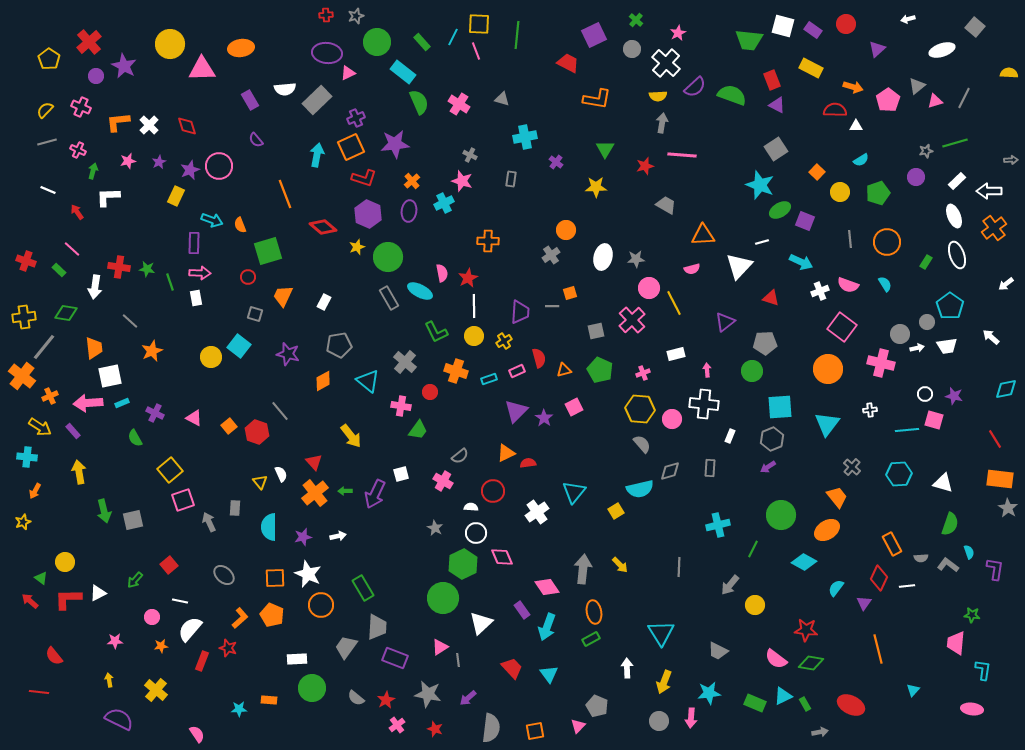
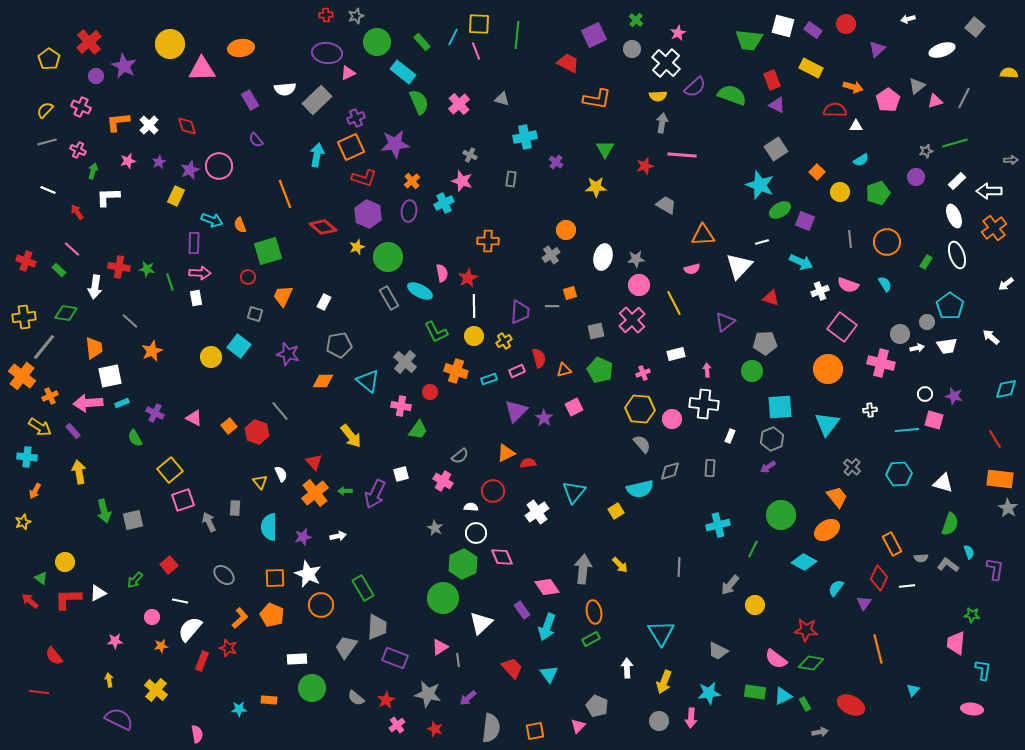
pink cross at (459, 104): rotated 15 degrees clockwise
pink circle at (649, 288): moved 10 px left, 3 px up
orange diamond at (323, 381): rotated 30 degrees clockwise
green rectangle at (755, 703): moved 11 px up; rotated 15 degrees counterclockwise
pink semicircle at (197, 734): rotated 24 degrees clockwise
